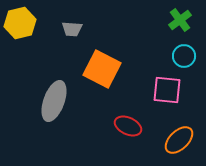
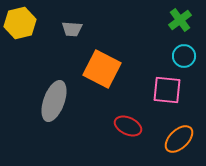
orange ellipse: moved 1 px up
